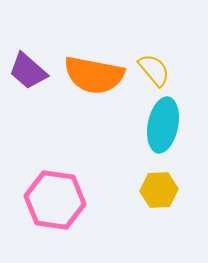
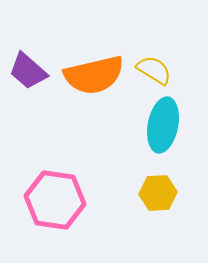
yellow semicircle: rotated 18 degrees counterclockwise
orange semicircle: rotated 24 degrees counterclockwise
yellow hexagon: moved 1 px left, 3 px down
